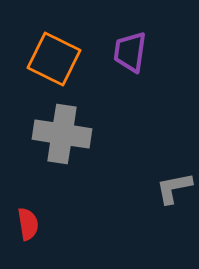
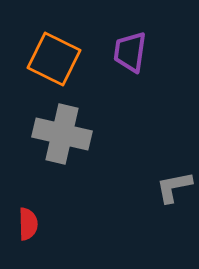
gray cross: rotated 4 degrees clockwise
gray L-shape: moved 1 px up
red semicircle: rotated 8 degrees clockwise
